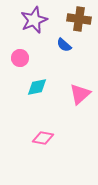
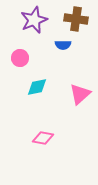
brown cross: moved 3 px left
blue semicircle: moved 1 px left; rotated 42 degrees counterclockwise
